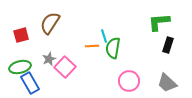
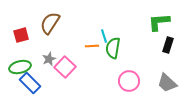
blue rectangle: rotated 15 degrees counterclockwise
